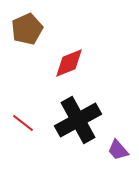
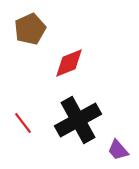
brown pentagon: moved 3 px right
red line: rotated 15 degrees clockwise
